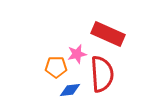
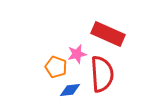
orange pentagon: rotated 20 degrees clockwise
